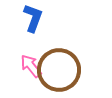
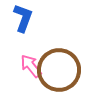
blue L-shape: moved 10 px left
